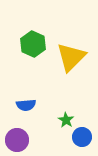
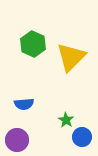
blue semicircle: moved 2 px left, 1 px up
